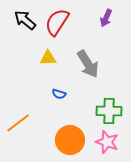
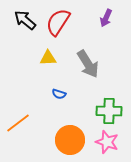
red semicircle: moved 1 px right
